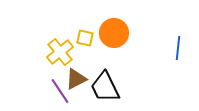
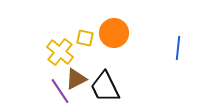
yellow cross: rotated 12 degrees counterclockwise
